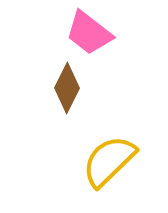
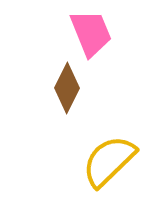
pink trapezoid: moved 2 px right; rotated 150 degrees counterclockwise
